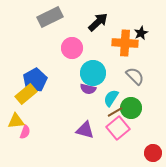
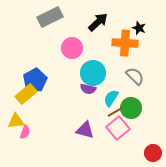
black star: moved 2 px left, 5 px up; rotated 24 degrees counterclockwise
